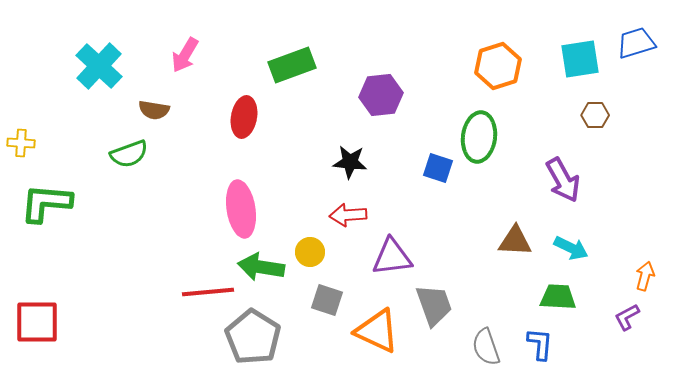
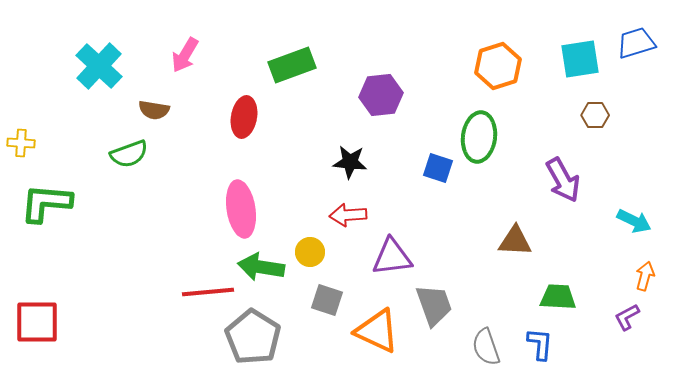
cyan arrow: moved 63 px right, 27 px up
